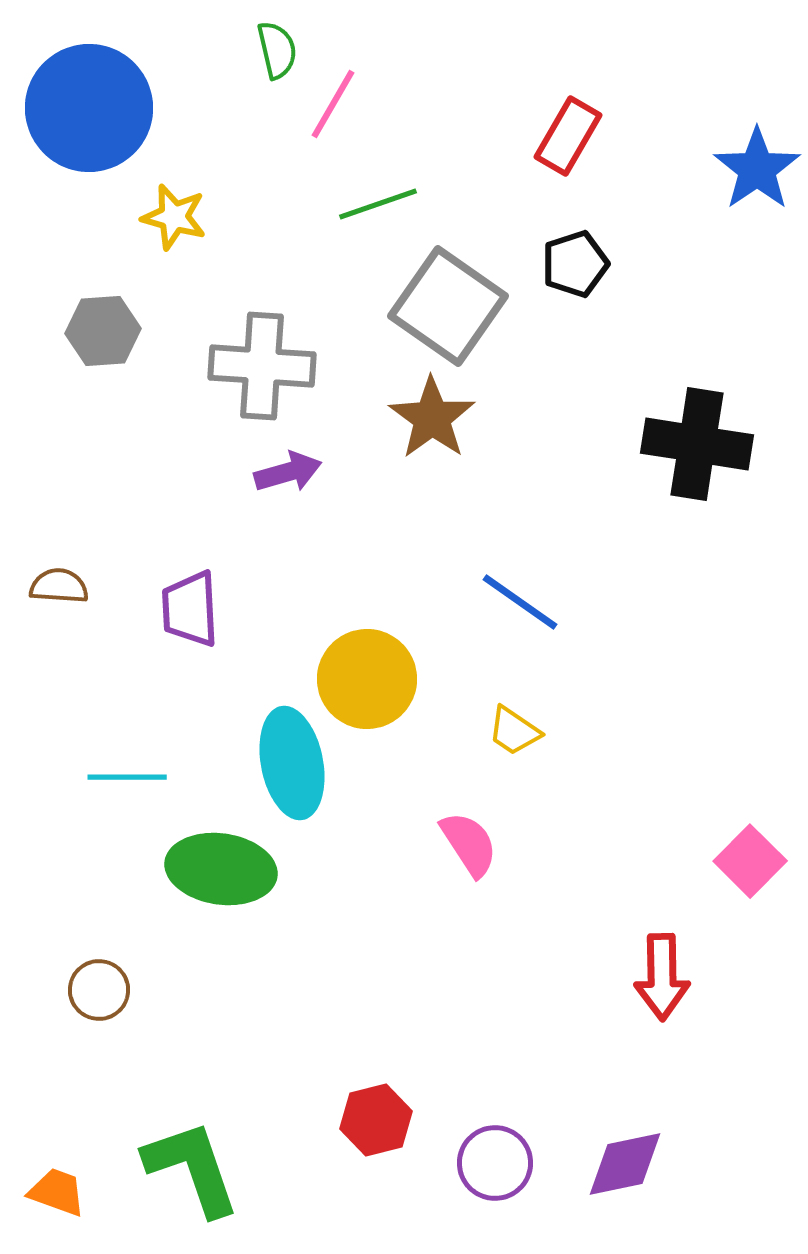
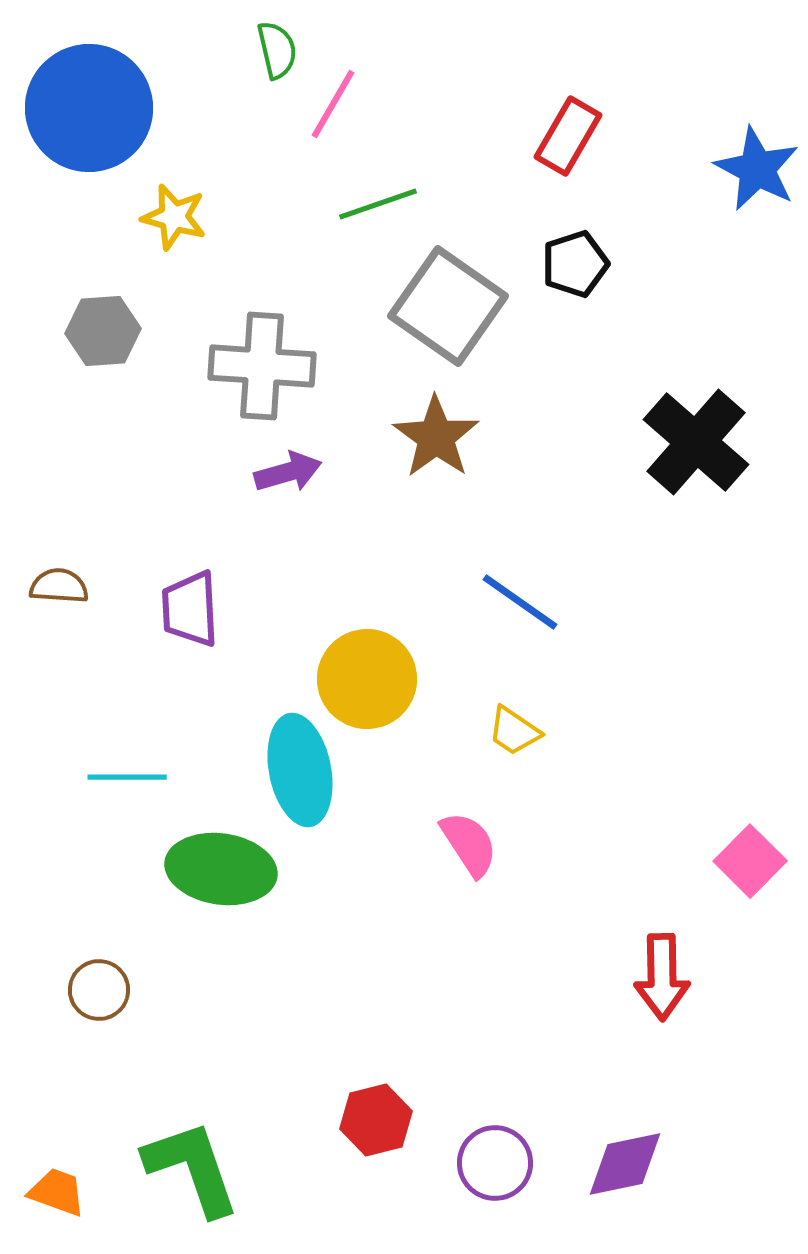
blue star: rotated 10 degrees counterclockwise
brown star: moved 4 px right, 19 px down
black cross: moved 1 px left, 2 px up; rotated 32 degrees clockwise
cyan ellipse: moved 8 px right, 7 px down
